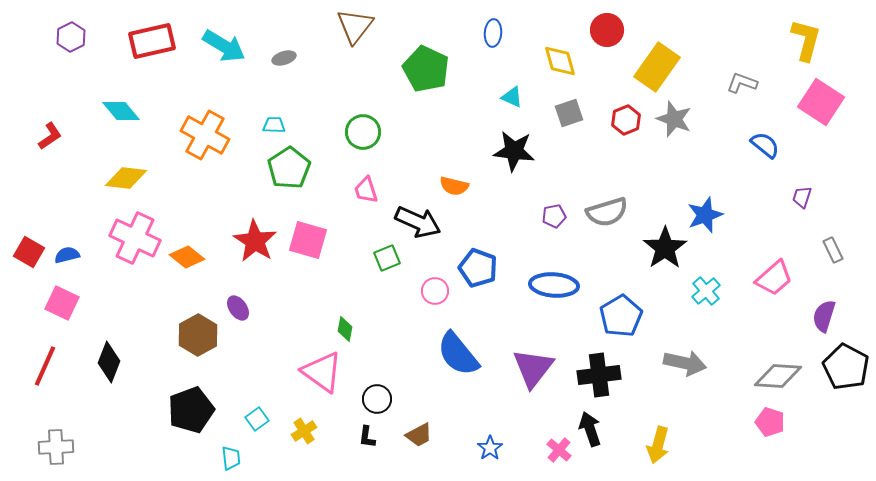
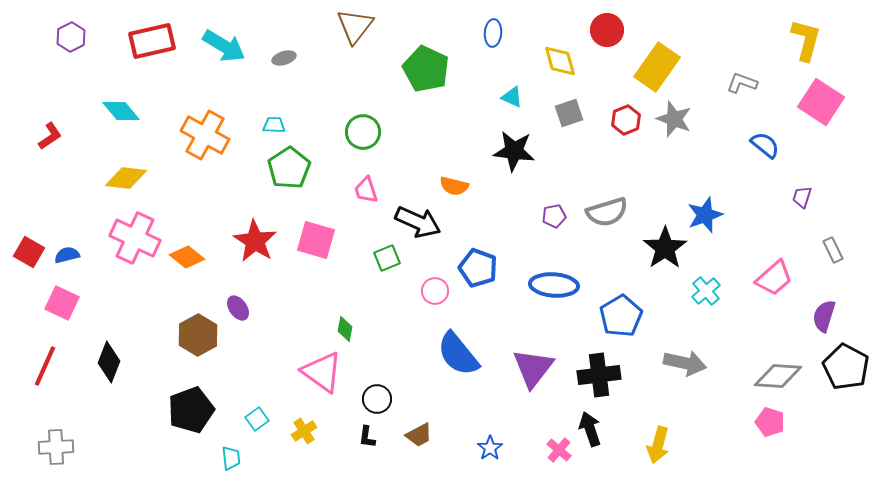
pink square at (308, 240): moved 8 px right
